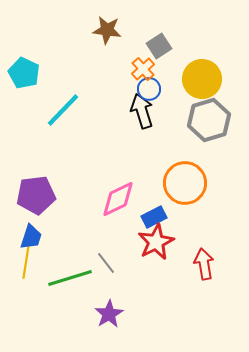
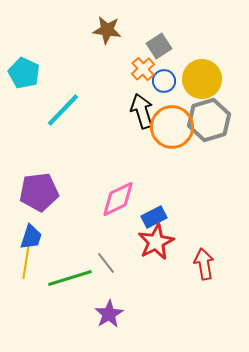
blue circle: moved 15 px right, 8 px up
orange circle: moved 13 px left, 56 px up
purple pentagon: moved 3 px right, 3 px up
